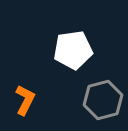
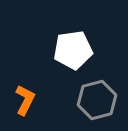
gray hexagon: moved 6 px left
